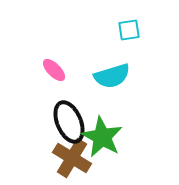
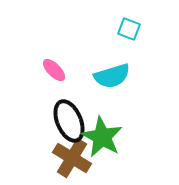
cyan square: moved 1 px up; rotated 30 degrees clockwise
black ellipse: moved 1 px up
